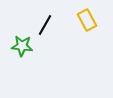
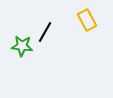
black line: moved 7 px down
